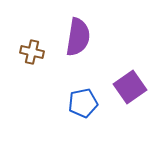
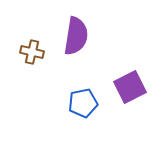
purple semicircle: moved 2 px left, 1 px up
purple square: rotated 8 degrees clockwise
